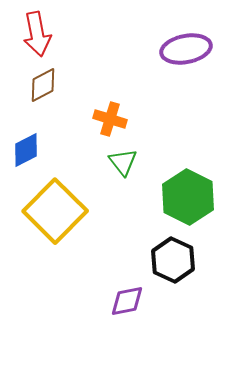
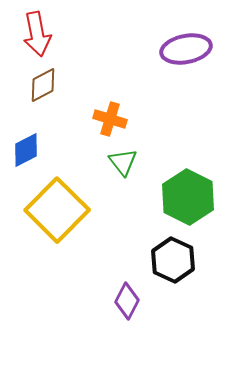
yellow square: moved 2 px right, 1 px up
purple diamond: rotated 51 degrees counterclockwise
